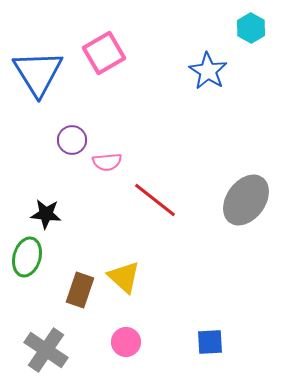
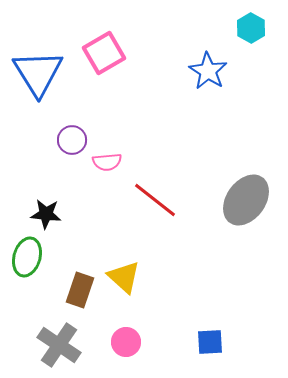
gray cross: moved 13 px right, 5 px up
